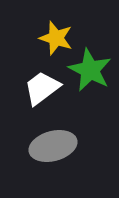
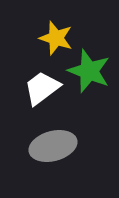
green star: moved 1 px left, 1 px down; rotated 6 degrees counterclockwise
